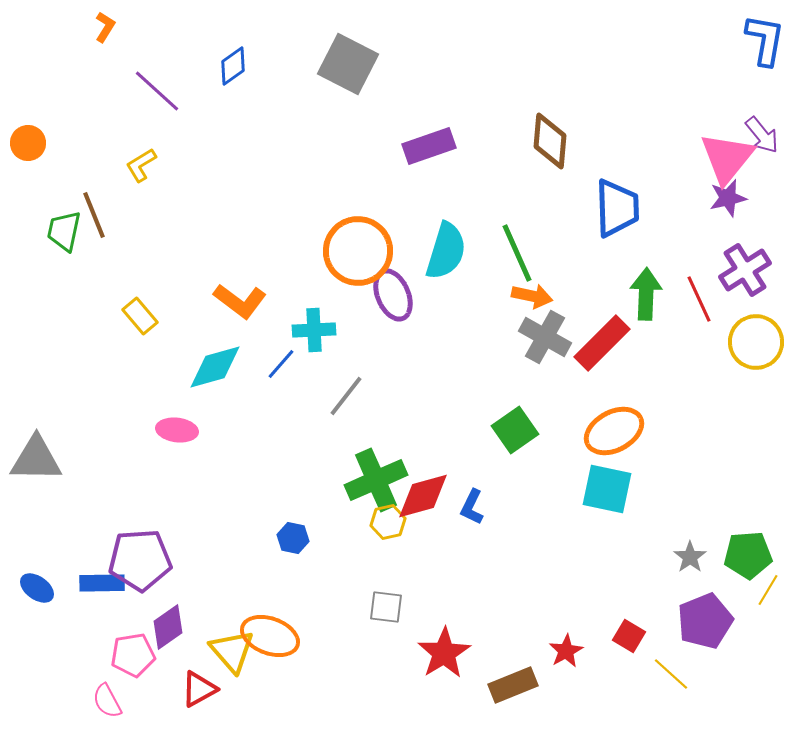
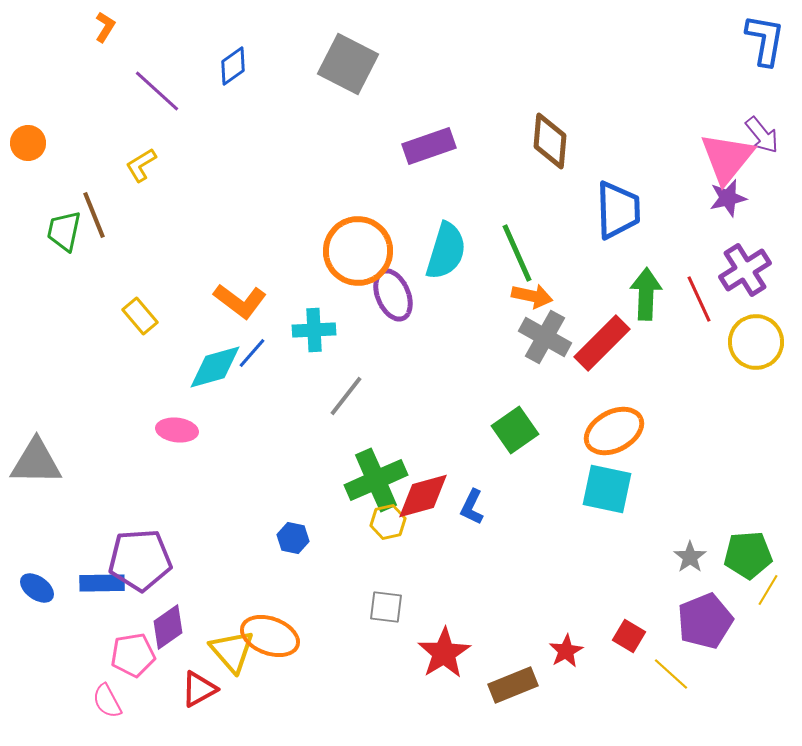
blue trapezoid at (617, 208): moved 1 px right, 2 px down
blue line at (281, 364): moved 29 px left, 11 px up
gray triangle at (36, 459): moved 3 px down
